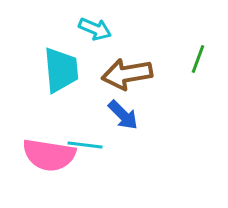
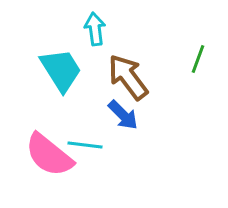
cyan arrow: rotated 120 degrees counterclockwise
cyan trapezoid: rotated 27 degrees counterclockwise
brown arrow: moved 1 px right, 3 px down; rotated 63 degrees clockwise
pink semicircle: rotated 30 degrees clockwise
